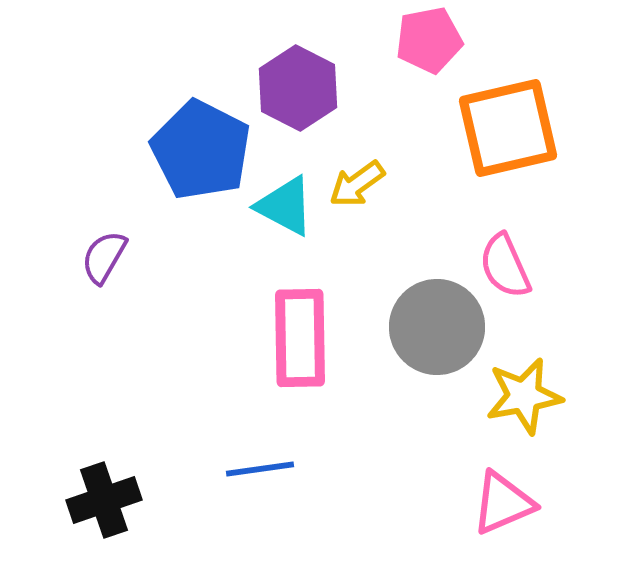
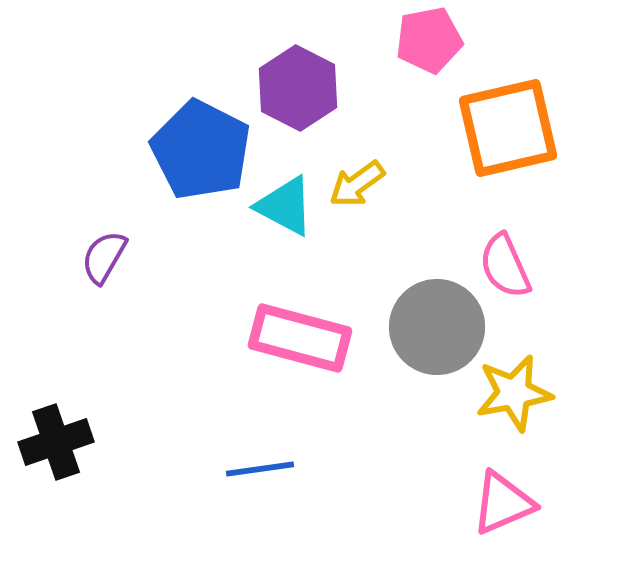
pink rectangle: rotated 74 degrees counterclockwise
yellow star: moved 10 px left, 3 px up
black cross: moved 48 px left, 58 px up
